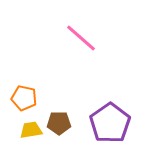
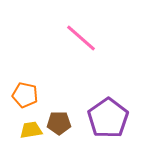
orange pentagon: moved 1 px right, 3 px up
purple pentagon: moved 2 px left, 5 px up
